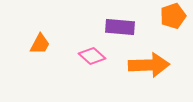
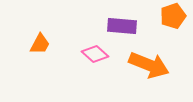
purple rectangle: moved 2 px right, 1 px up
pink diamond: moved 3 px right, 2 px up
orange arrow: rotated 24 degrees clockwise
